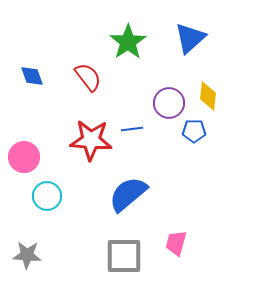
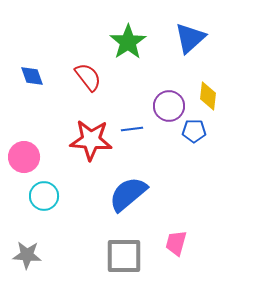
purple circle: moved 3 px down
cyan circle: moved 3 px left
